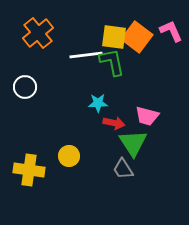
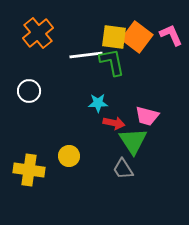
pink L-shape: moved 4 px down
white circle: moved 4 px right, 4 px down
green triangle: moved 2 px up
